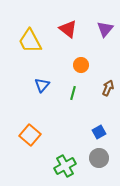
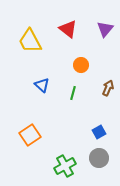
blue triangle: rotated 28 degrees counterclockwise
orange square: rotated 15 degrees clockwise
